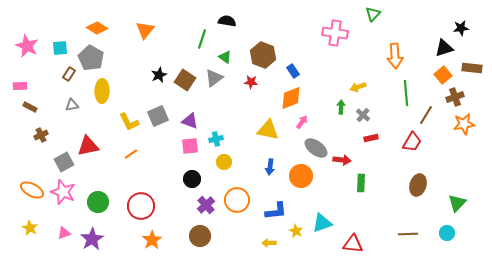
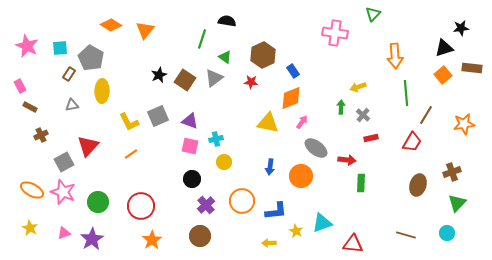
orange diamond at (97, 28): moved 14 px right, 3 px up
brown hexagon at (263, 55): rotated 15 degrees clockwise
pink rectangle at (20, 86): rotated 64 degrees clockwise
brown cross at (455, 97): moved 3 px left, 75 px down
yellow triangle at (268, 130): moved 7 px up
red triangle at (88, 146): rotated 35 degrees counterclockwise
pink square at (190, 146): rotated 18 degrees clockwise
red arrow at (342, 160): moved 5 px right
orange circle at (237, 200): moved 5 px right, 1 px down
brown line at (408, 234): moved 2 px left, 1 px down; rotated 18 degrees clockwise
